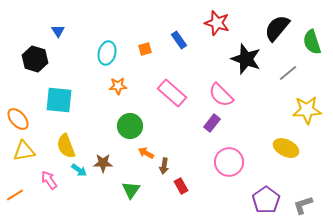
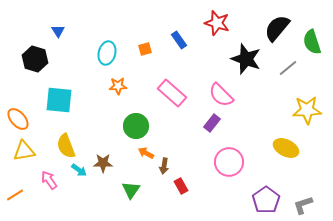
gray line: moved 5 px up
green circle: moved 6 px right
